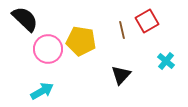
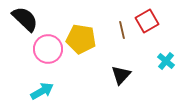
yellow pentagon: moved 2 px up
